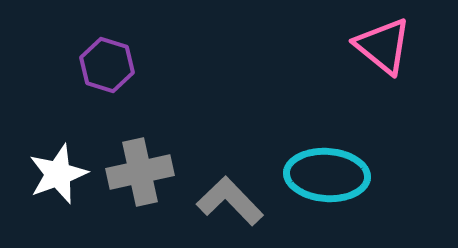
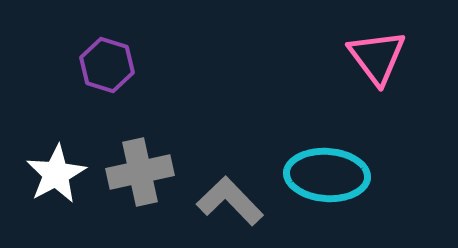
pink triangle: moved 6 px left, 11 px down; rotated 14 degrees clockwise
white star: moved 2 px left; rotated 8 degrees counterclockwise
